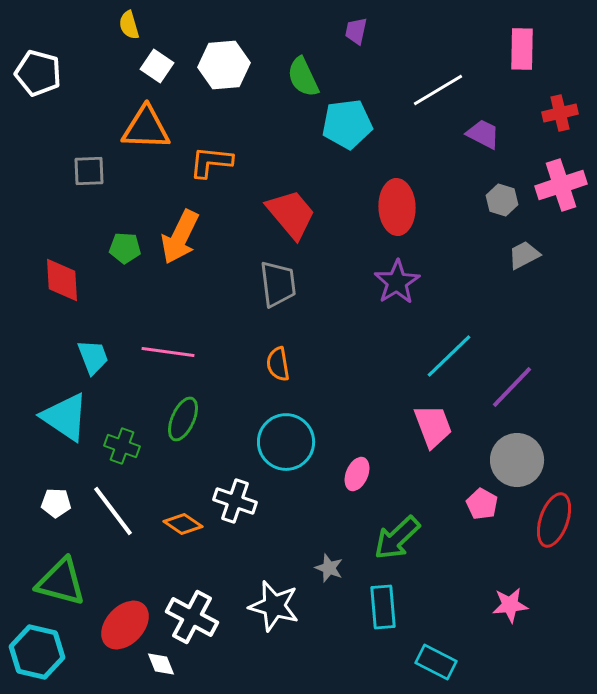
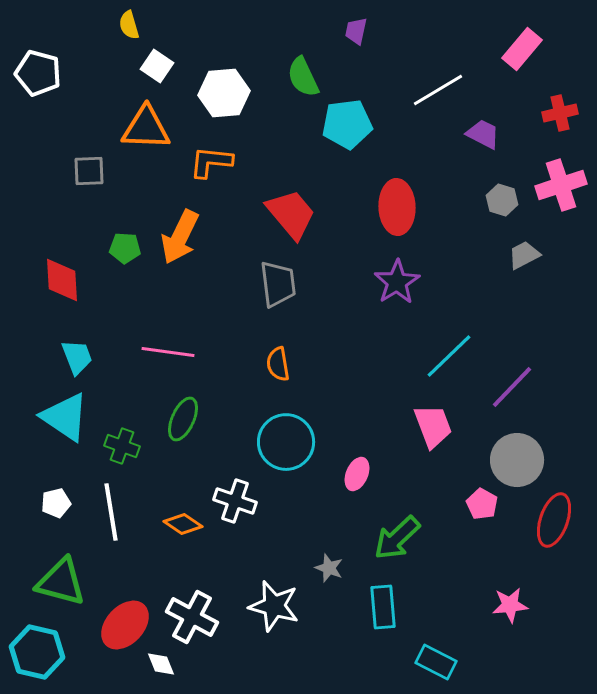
pink rectangle at (522, 49): rotated 39 degrees clockwise
white hexagon at (224, 65): moved 28 px down
cyan trapezoid at (93, 357): moved 16 px left
white pentagon at (56, 503): rotated 16 degrees counterclockwise
white line at (113, 511): moved 2 px left, 1 px down; rotated 28 degrees clockwise
